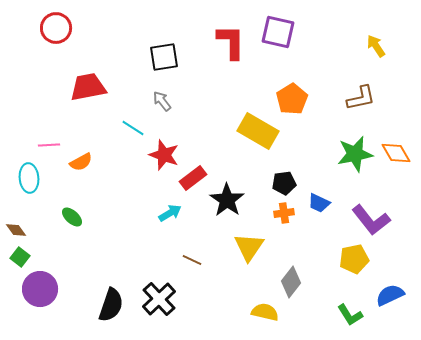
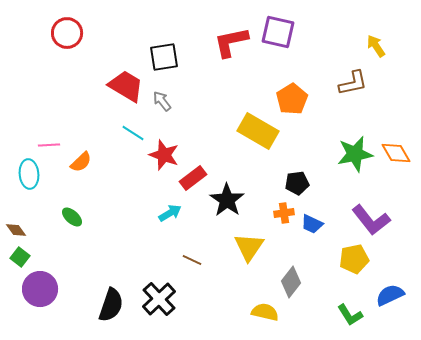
red circle: moved 11 px right, 5 px down
red L-shape: rotated 102 degrees counterclockwise
red trapezoid: moved 38 px right, 1 px up; rotated 42 degrees clockwise
brown L-shape: moved 8 px left, 15 px up
cyan line: moved 5 px down
orange semicircle: rotated 15 degrees counterclockwise
cyan ellipse: moved 4 px up
black pentagon: moved 13 px right
blue trapezoid: moved 7 px left, 21 px down
